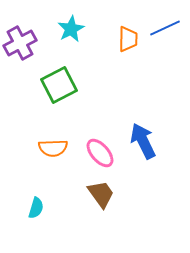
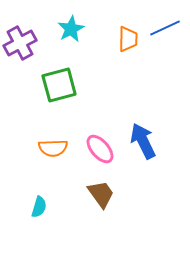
green square: rotated 12 degrees clockwise
pink ellipse: moved 4 px up
cyan semicircle: moved 3 px right, 1 px up
